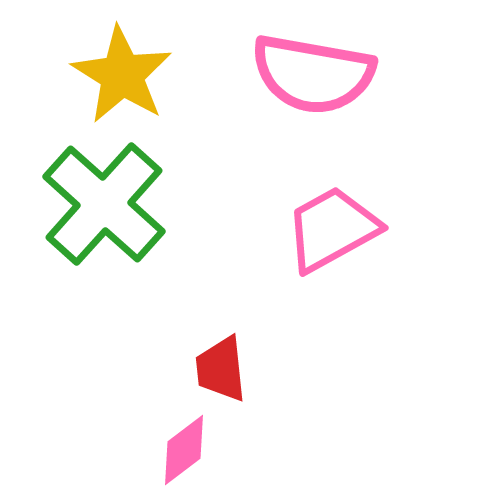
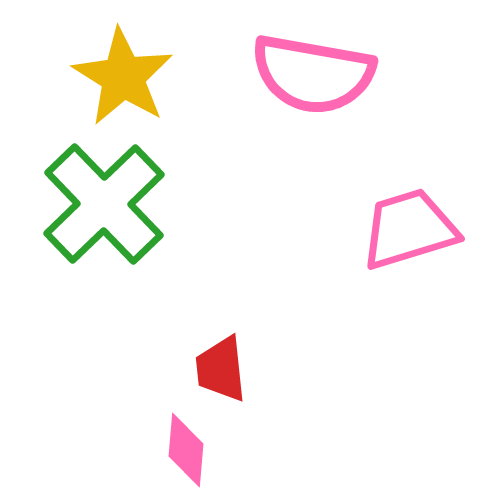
yellow star: moved 1 px right, 2 px down
green cross: rotated 4 degrees clockwise
pink trapezoid: moved 77 px right; rotated 12 degrees clockwise
pink diamond: moved 2 px right; rotated 48 degrees counterclockwise
